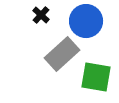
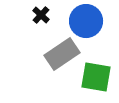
gray rectangle: rotated 8 degrees clockwise
